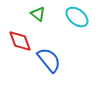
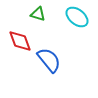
green triangle: rotated 21 degrees counterclockwise
